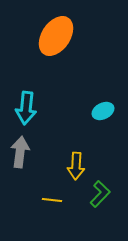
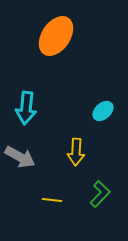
cyan ellipse: rotated 15 degrees counterclockwise
gray arrow: moved 5 px down; rotated 112 degrees clockwise
yellow arrow: moved 14 px up
